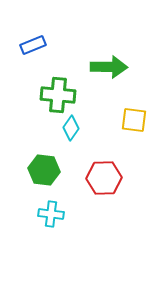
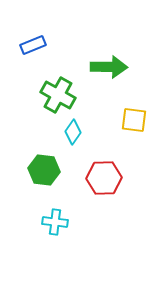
green cross: rotated 24 degrees clockwise
cyan diamond: moved 2 px right, 4 px down
cyan cross: moved 4 px right, 8 px down
